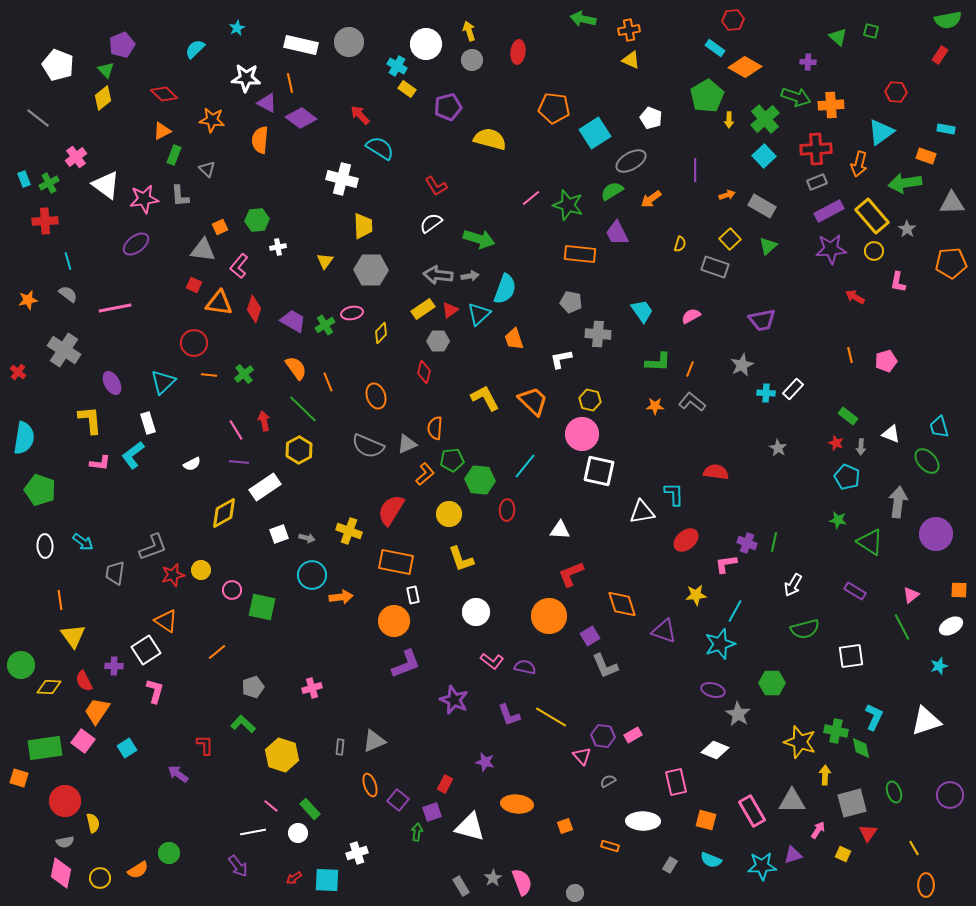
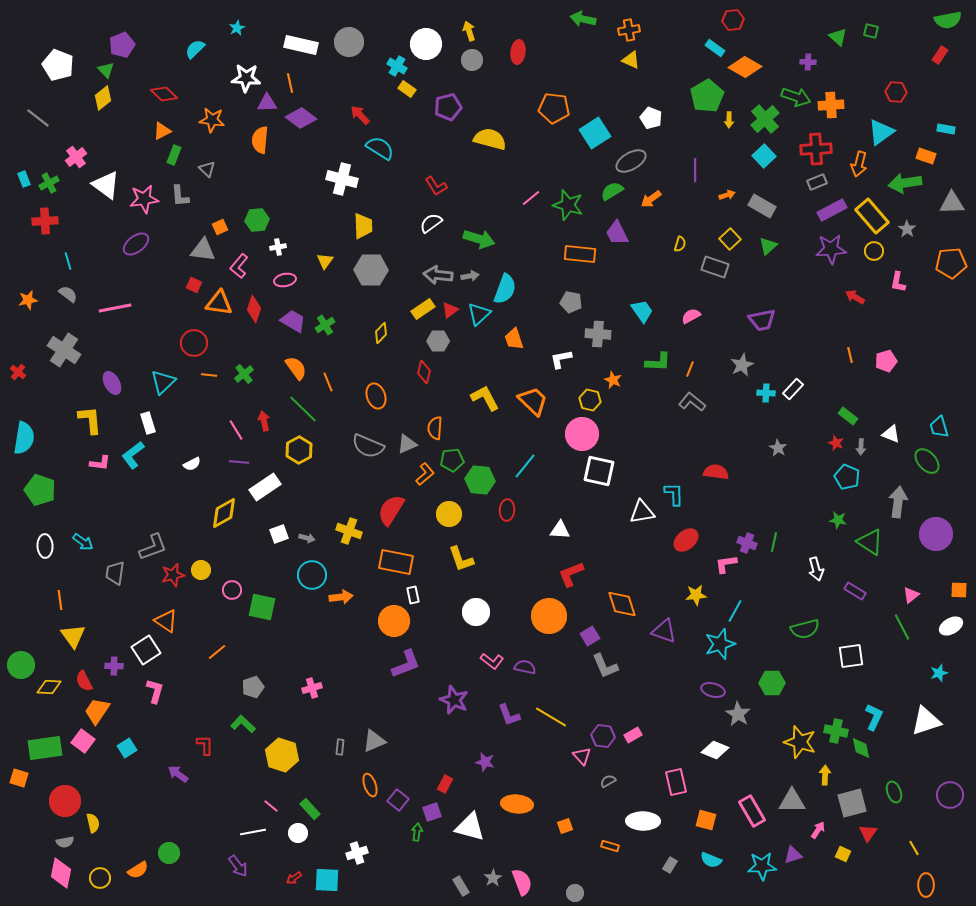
purple triangle at (267, 103): rotated 30 degrees counterclockwise
purple rectangle at (829, 211): moved 3 px right, 1 px up
pink ellipse at (352, 313): moved 67 px left, 33 px up
orange star at (655, 406): moved 42 px left, 26 px up; rotated 24 degrees clockwise
white arrow at (793, 585): moved 23 px right, 16 px up; rotated 45 degrees counterclockwise
cyan star at (939, 666): moved 7 px down
